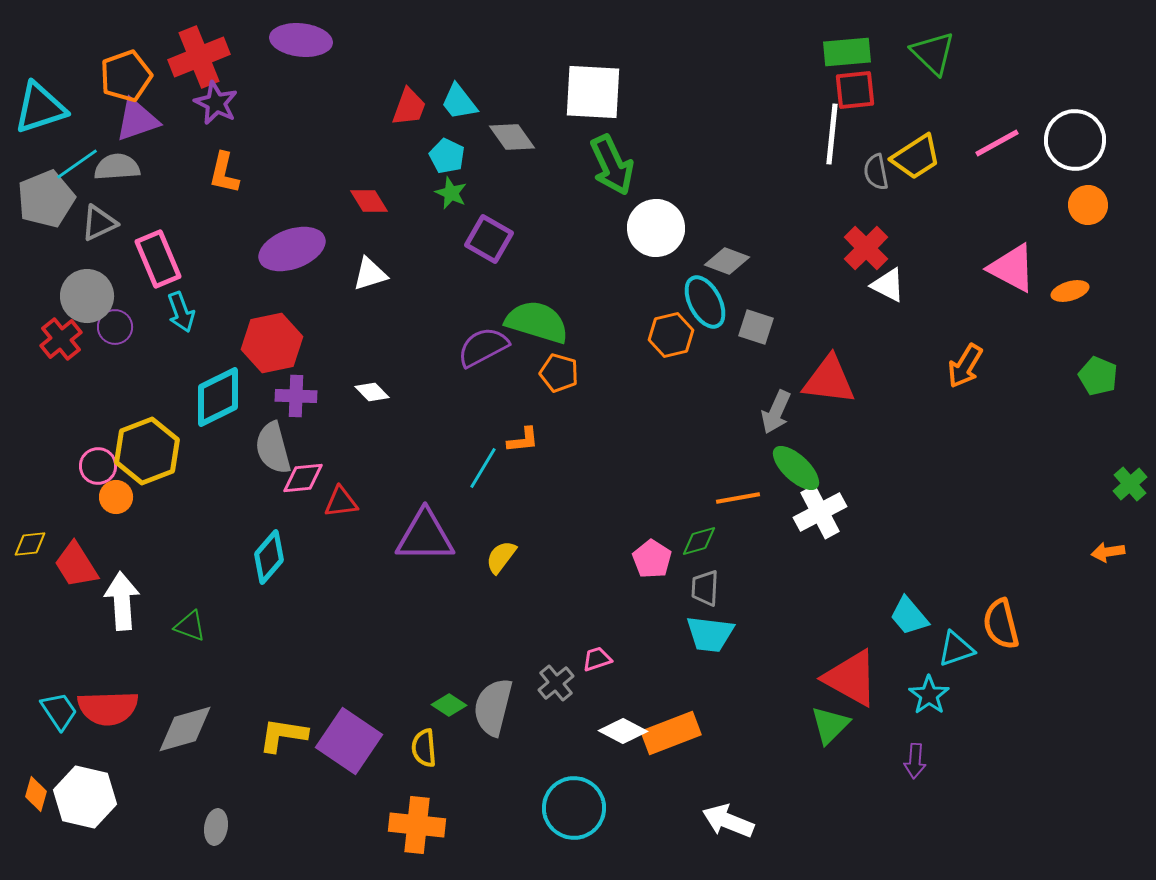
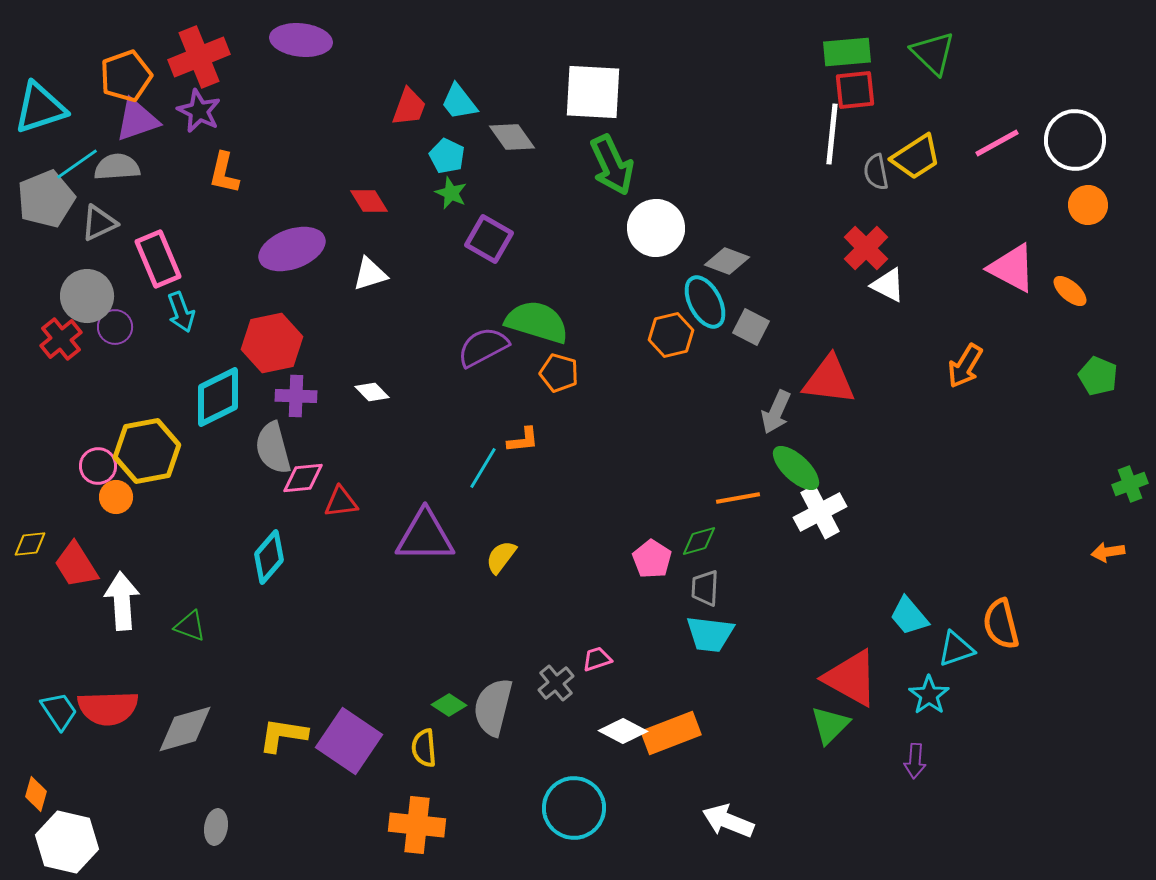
purple star at (216, 103): moved 17 px left, 8 px down
orange ellipse at (1070, 291): rotated 57 degrees clockwise
gray square at (756, 327): moved 5 px left; rotated 9 degrees clockwise
yellow hexagon at (147, 451): rotated 10 degrees clockwise
green cross at (1130, 484): rotated 20 degrees clockwise
white hexagon at (85, 797): moved 18 px left, 45 px down
